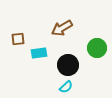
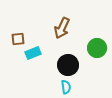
brown arrow: rotated 35 degrees counterclockwise
cyan rectangle: moved 6 px left; rotated 14 degrees counterclockwise
cyan semicircle: rotated 56 degrees counterclockwise
